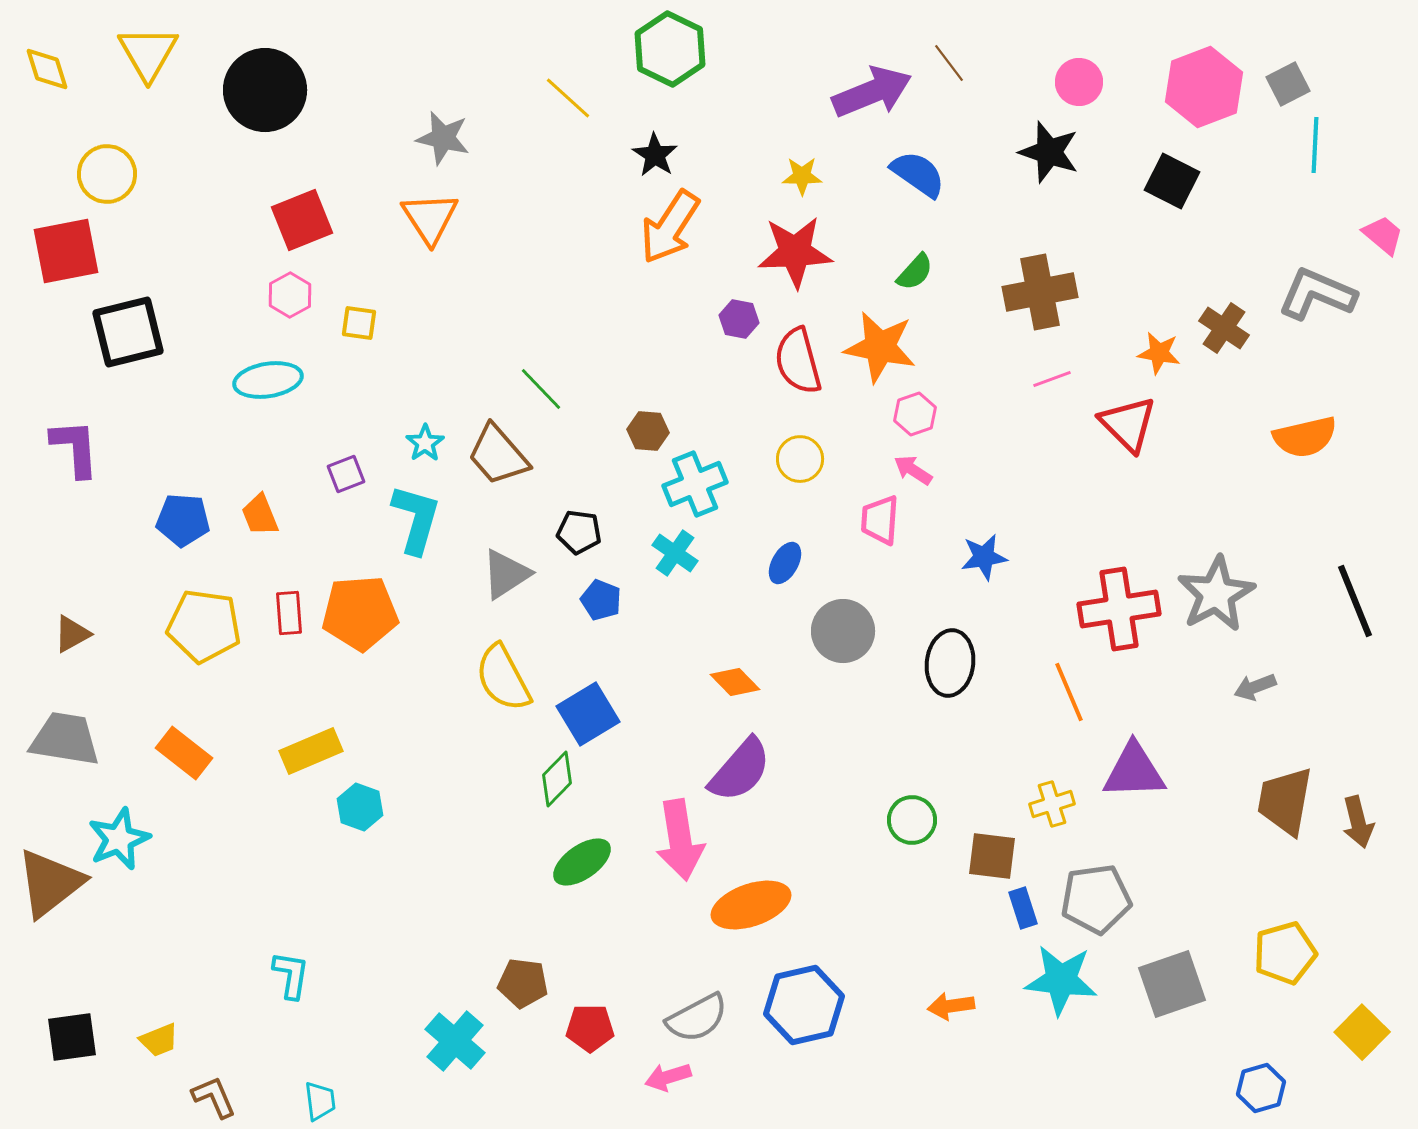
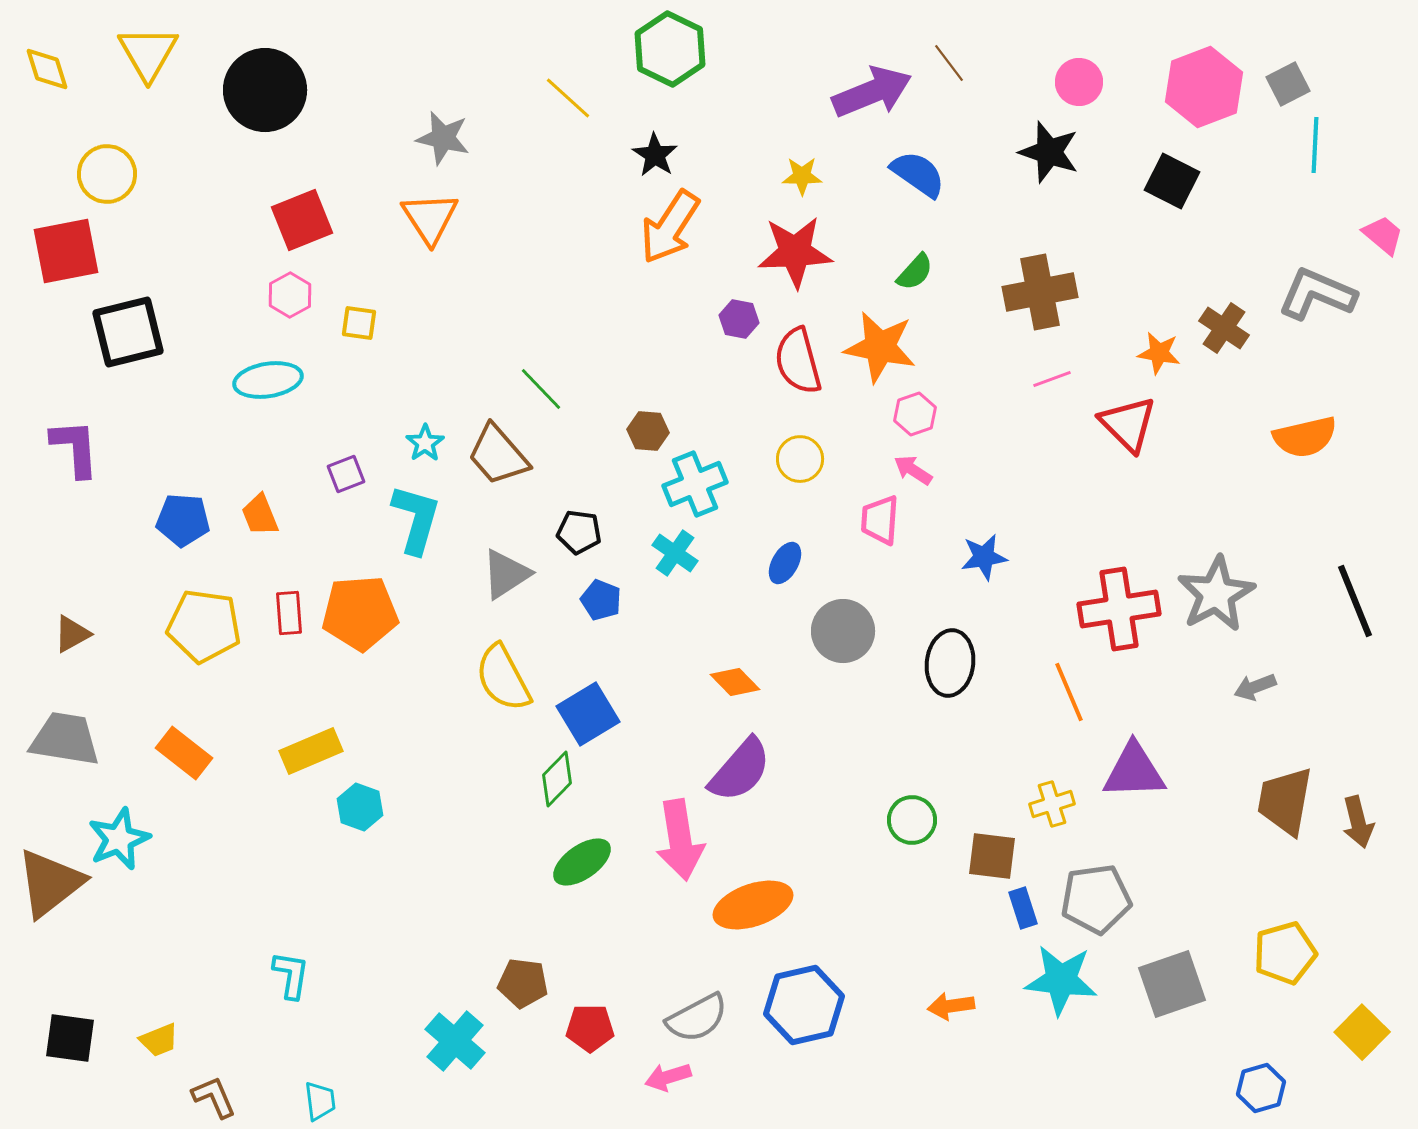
orange ellipse at (751, 905): moved 2 px right
black square at (72, 1037): moved 2 px left, 1 px down; rotated 16 degrees clockwise
